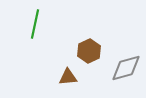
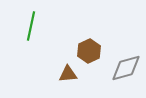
green line: moved 4 px left, 2 px down
brown triangle: moved 3 px up
